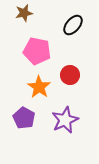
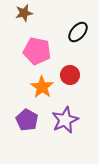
black ellipse: moved 5 px right, 7 px down
orange star: moved 3 px right
purple pentagon: moved 3 px right, 2 px down
